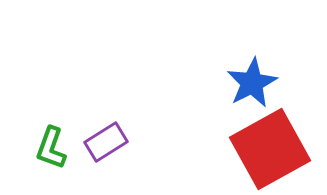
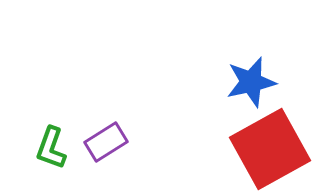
blue star: moved 1 px left, 1 px up; rotated 15 degrees clockwise
